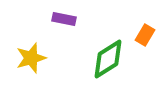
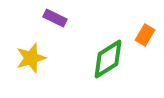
purple rectangle: moved 9 px left, 1 px up; rotated 15 degrees clockwise
